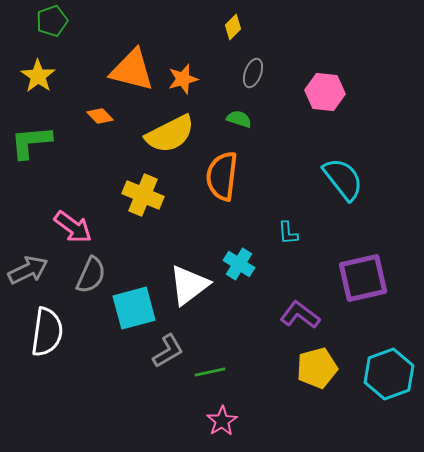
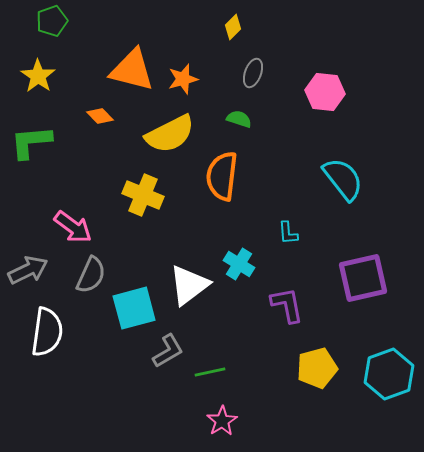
purple L-shape: moved 13 px left, 10 px up; rotated 42 degrees clockwise
